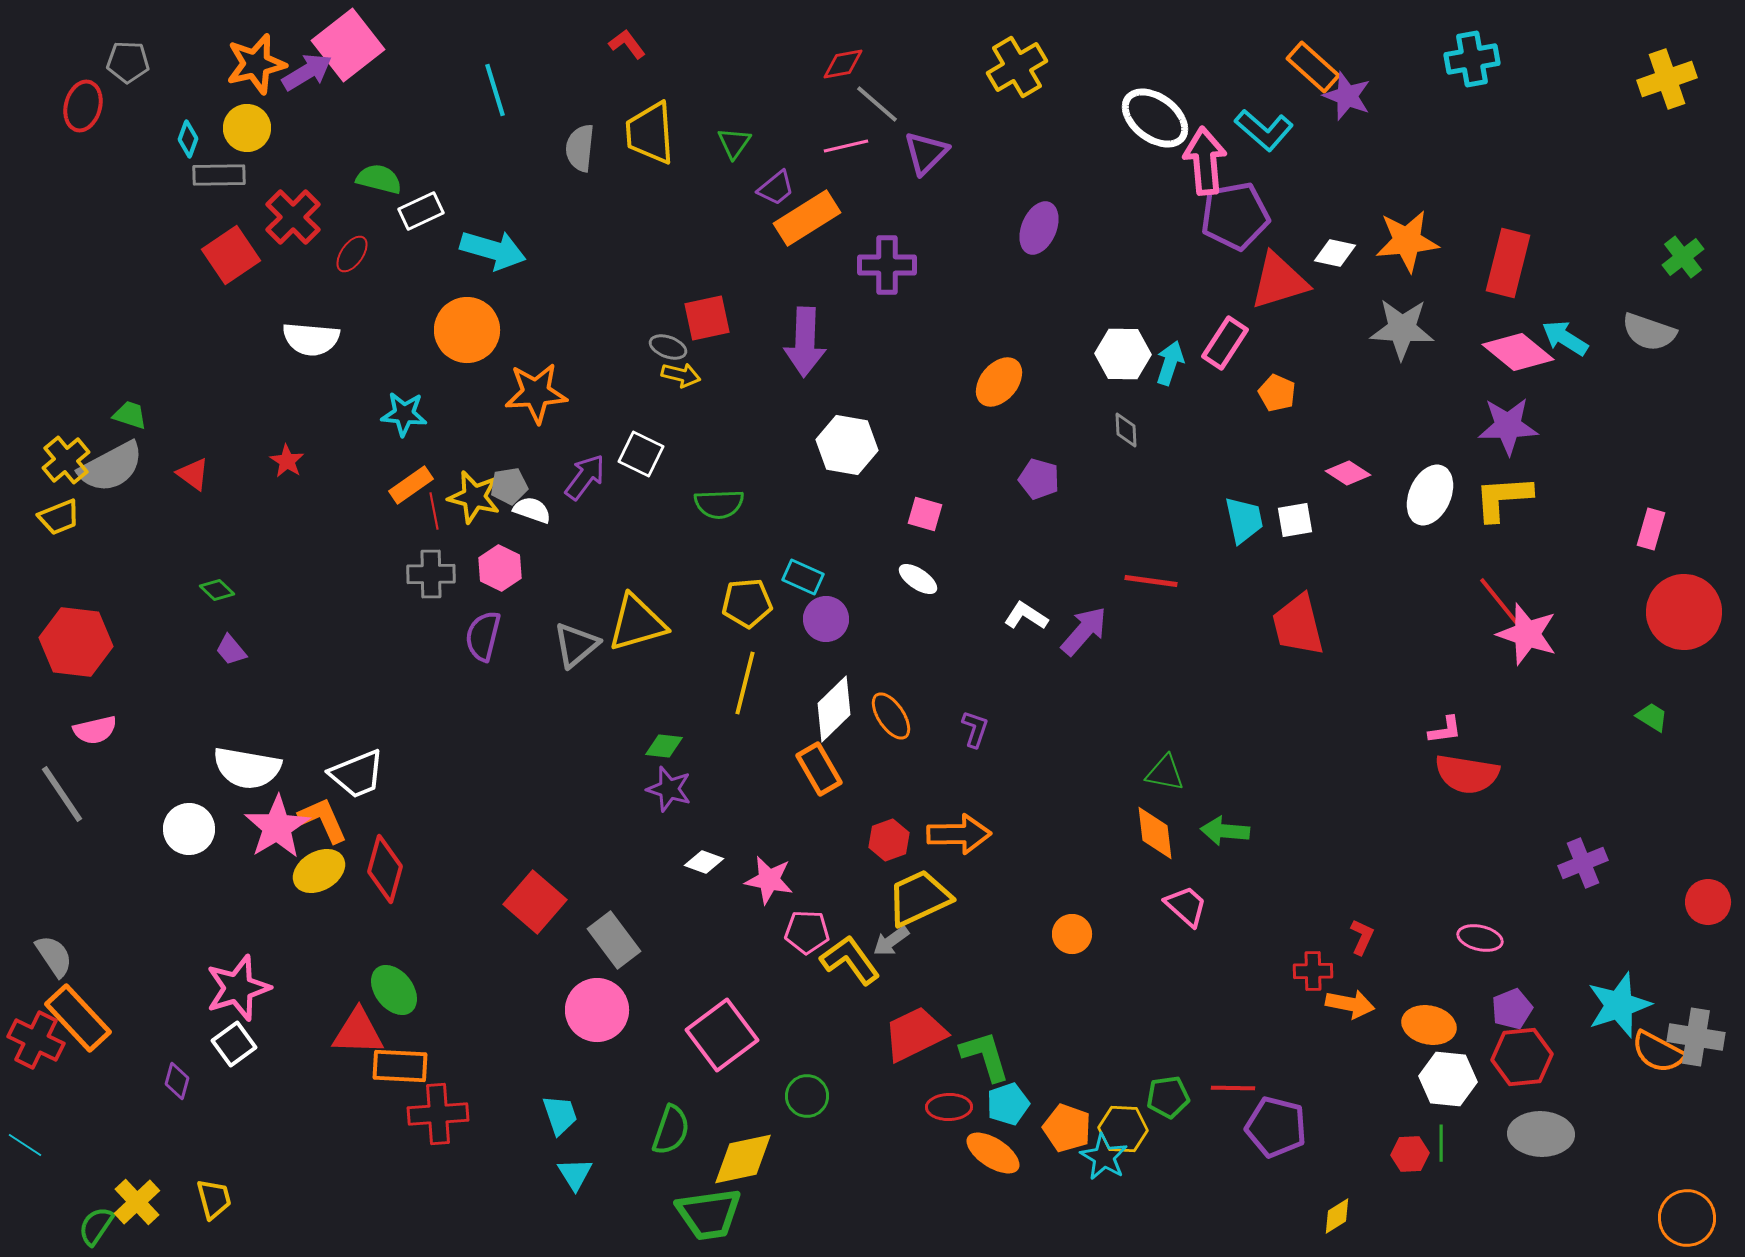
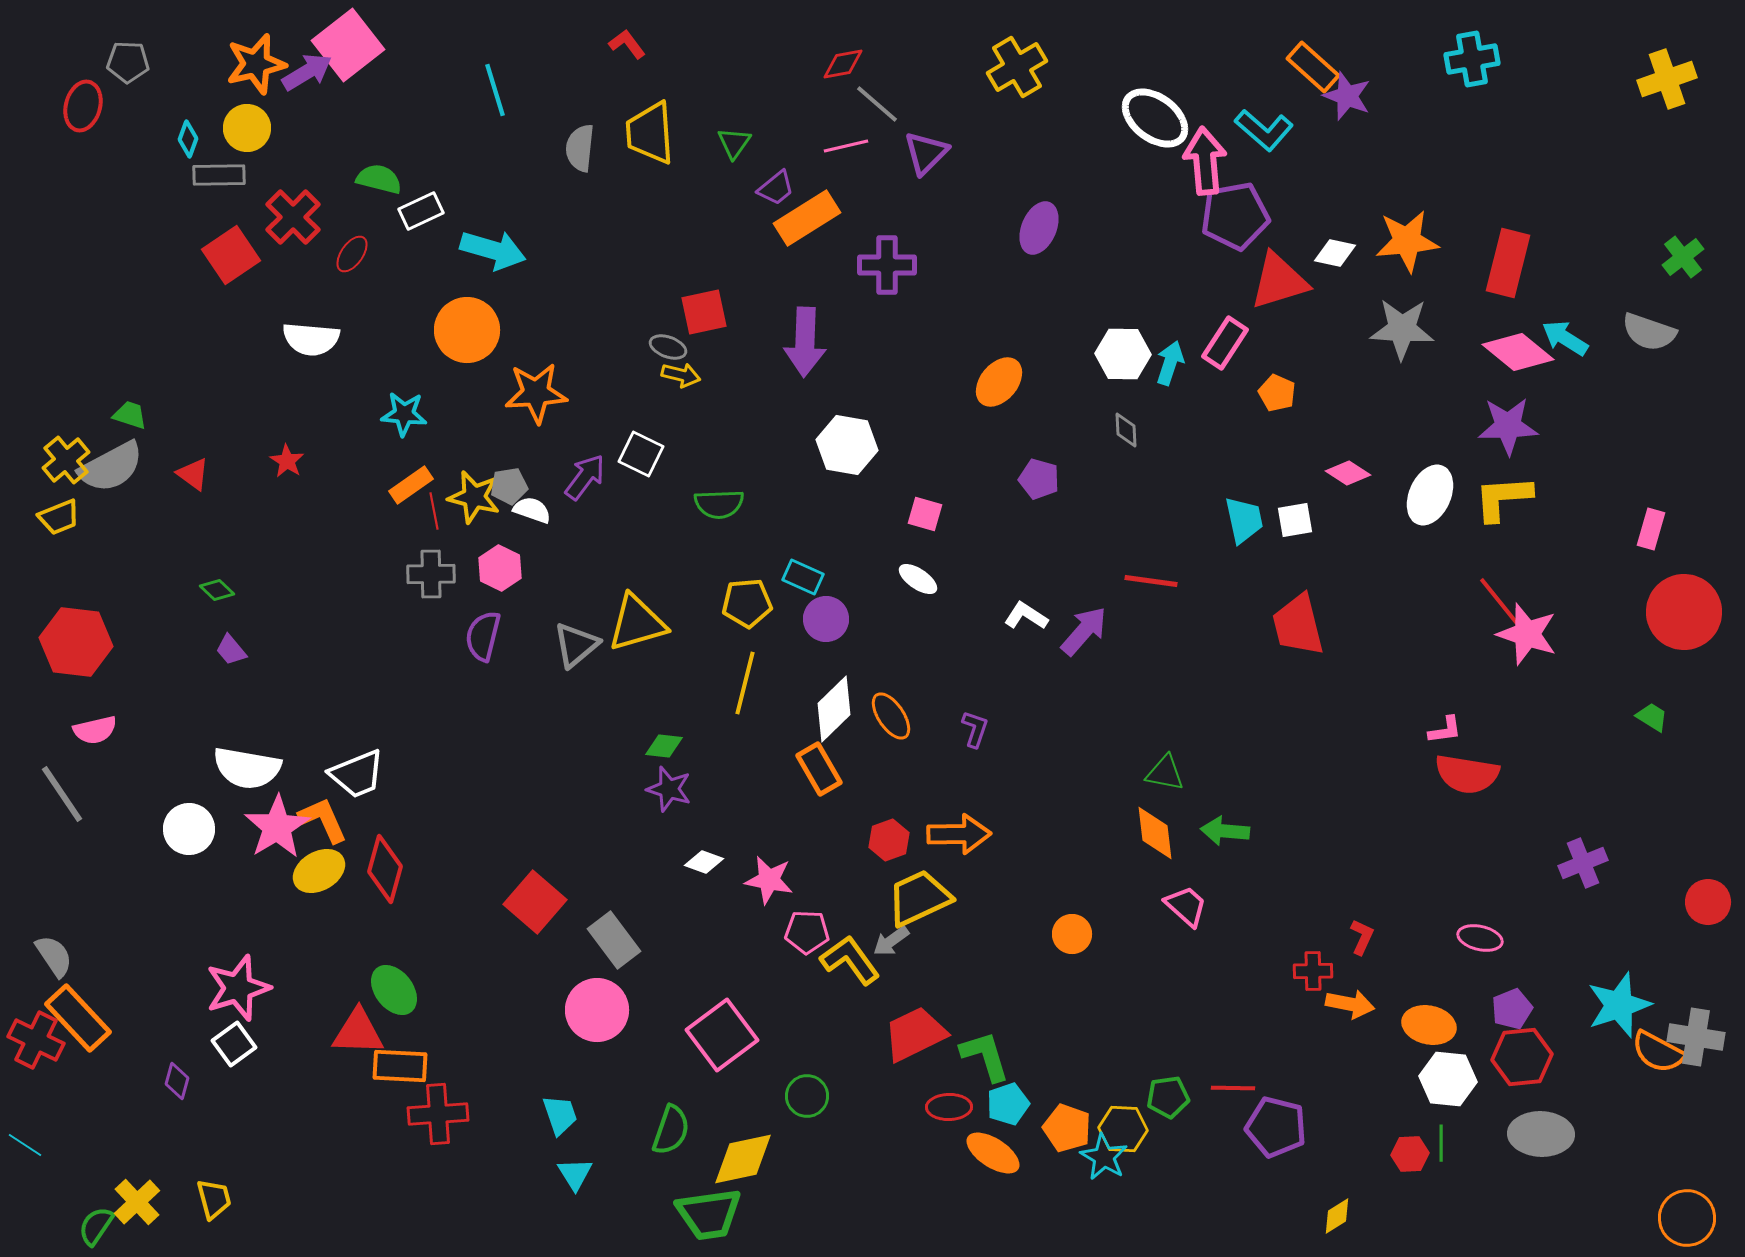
red square at (707, 318): moved 3 px left, 6 px up
